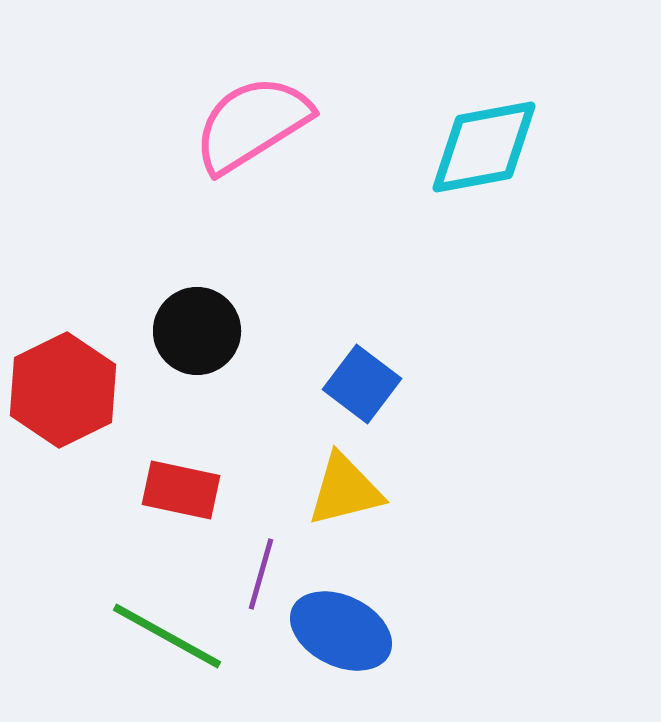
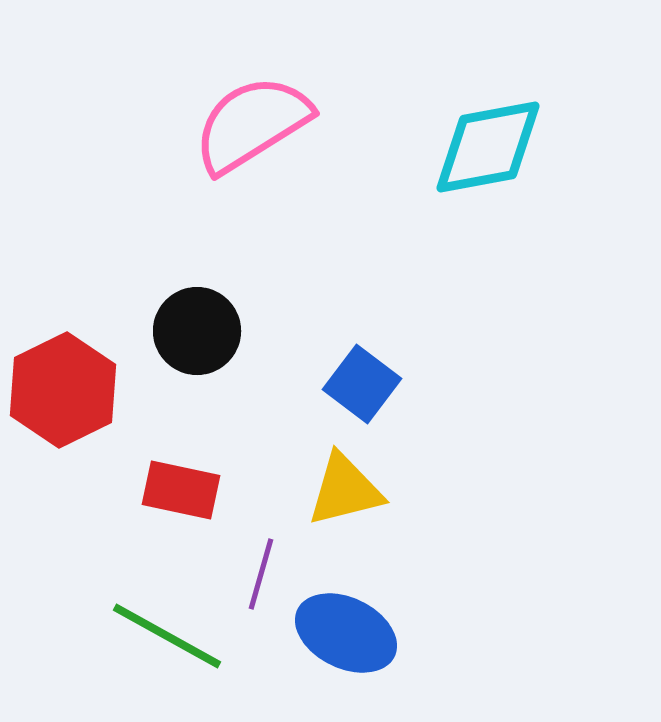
cyan diamond: moved 4 px right
blue ellipse: moved 5 px right, 2 px down
